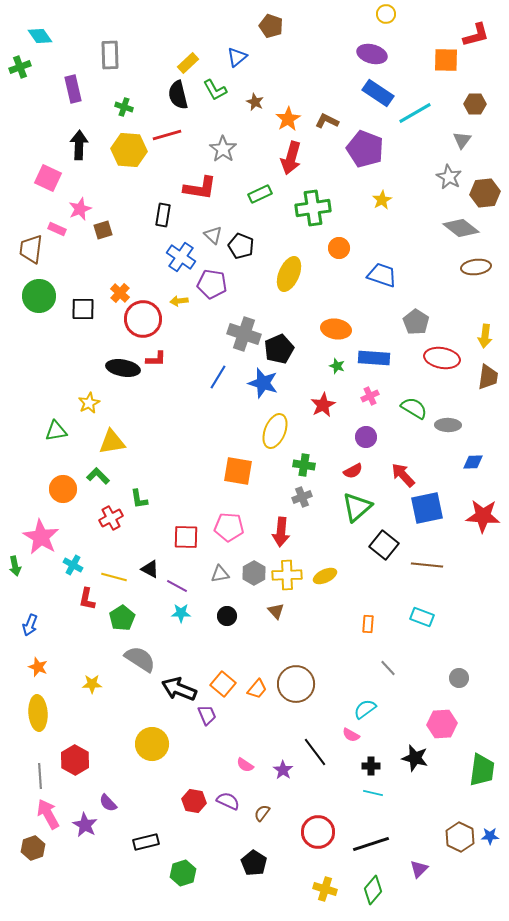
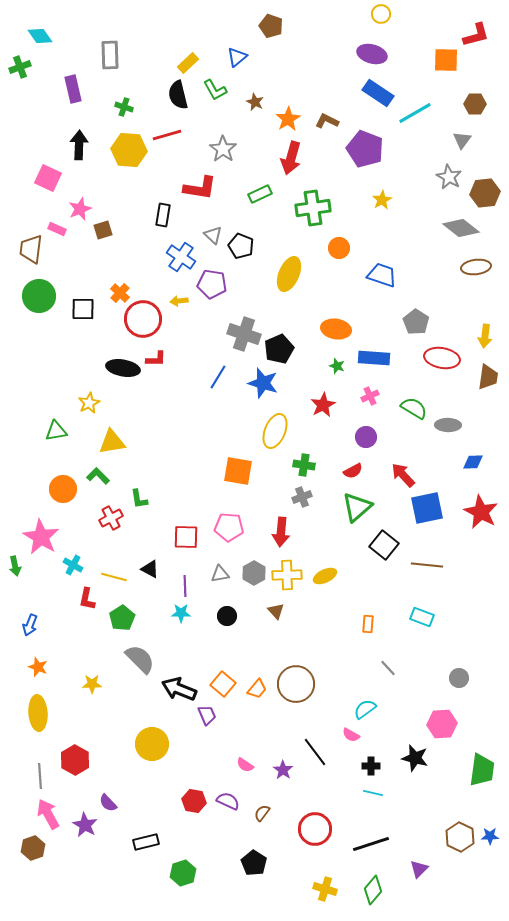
yellow circle at (386, 14): moved 5 px left
red star at (483, 516): moved 2 px left, 4 px up; rotated 24 degrees clockwise
purple line at (177, 586): moved 8 px right; rotated 60 degrees clockwise
gray semicircle at (140, 659): rotated 12 degrees clockwise
red circle at (318, 832): moved 3 px left, 3 px up
